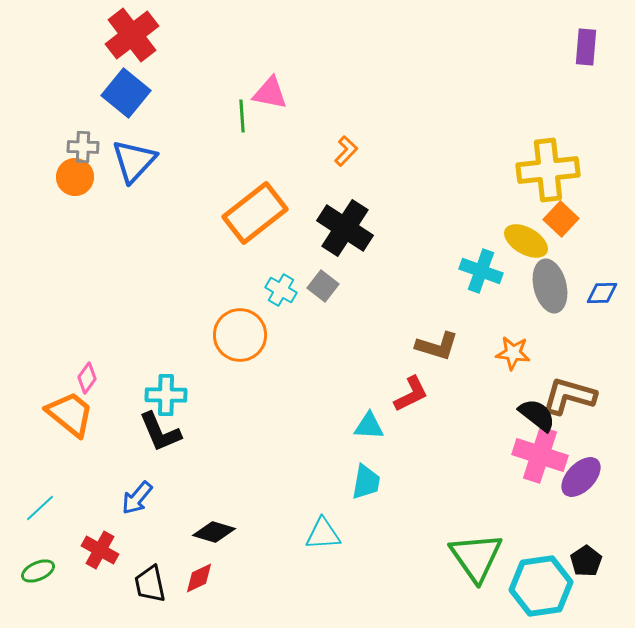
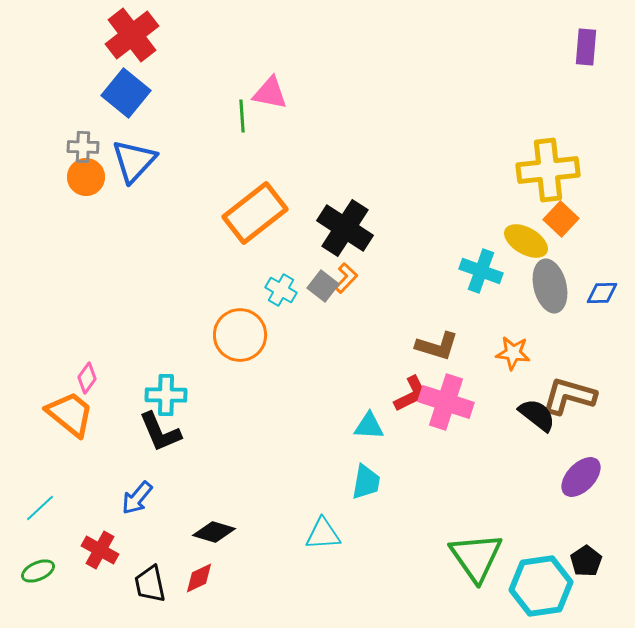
orange L-shape at (346, 151): moved 127 px down
orange circle at (75, 177): moved 11 px right
pink cross at (540, 455): moved 94 px left, 53 px up
